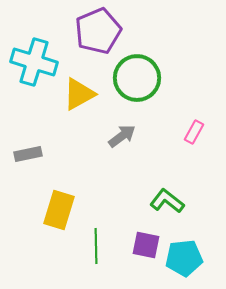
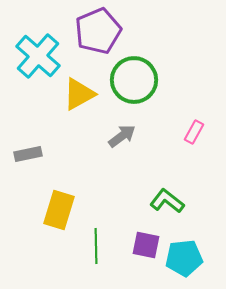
cyan cross: moved 4 px right, 6 px up; rotated 24 degrees clockwise
green circle: moved 3 px left, 2 px down
